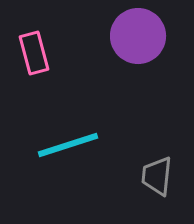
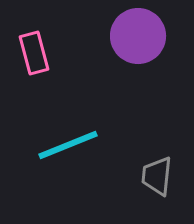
cyan line: rotated 4 degrees counterclockwise
